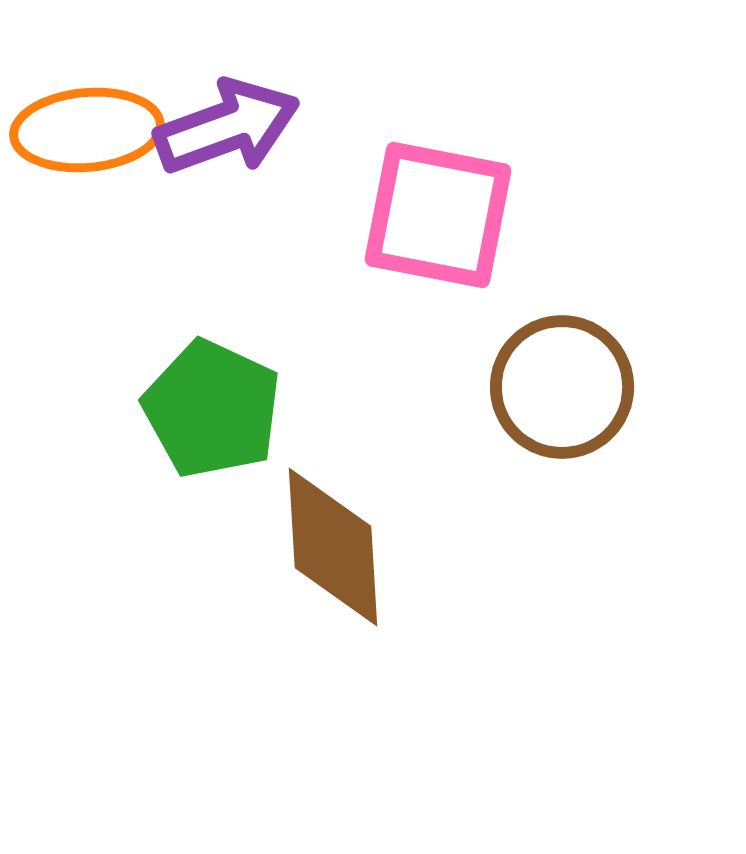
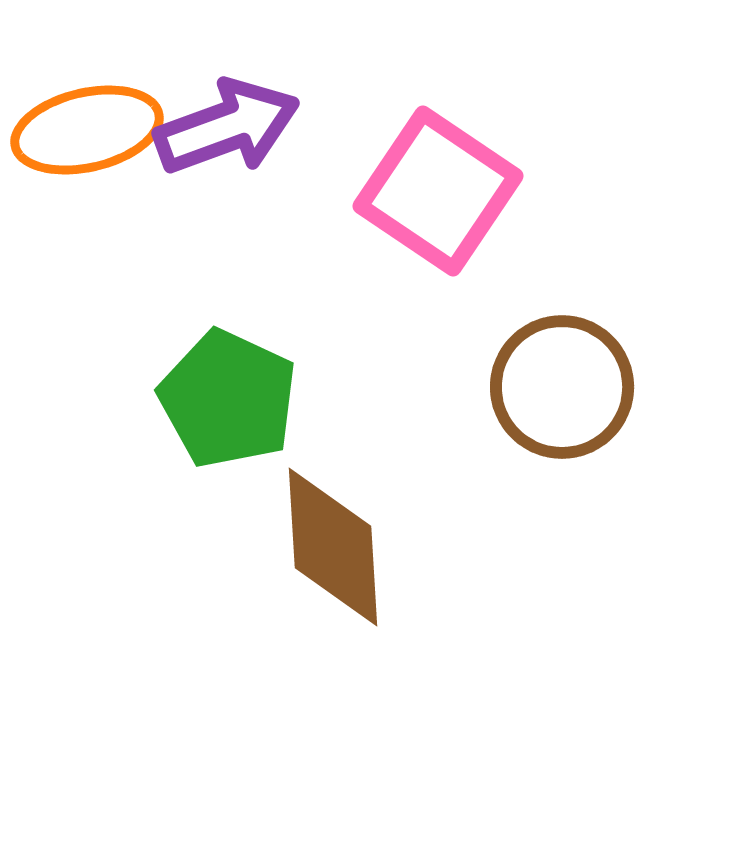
orange ellipse: rotated 8 degrees counterclockwise
pink square: moved 24 px up; rotated 23 degrees clockwise
green pentagon: moved 16 px right, 10 px up
